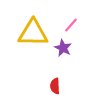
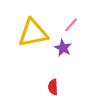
yellow triangle: rotated 12 degrees counterclockwise
red semicircle: moved 2 px left, 1 px down
